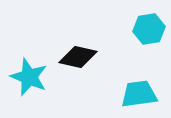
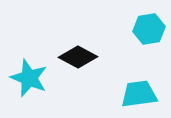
black diamond: rotated 15 degrees clockwise
cyan star: moved 1 px down
